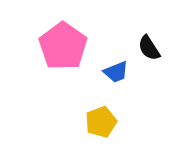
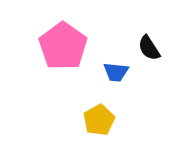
blue trapezoid: rotated 28 degrees clockwise
yellow pentagon: moved 2 px left, 2 px up; rotated 8 degrees counterclockwise
